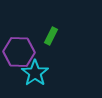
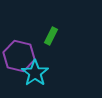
purple hexagon: moved 4 px down; rotated 12 degrees clockwise
